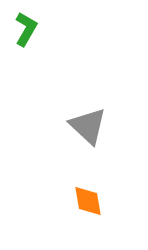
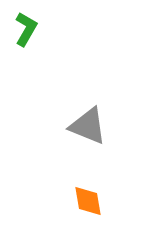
gray triangle: rotated 21 degrees counterclockwise
